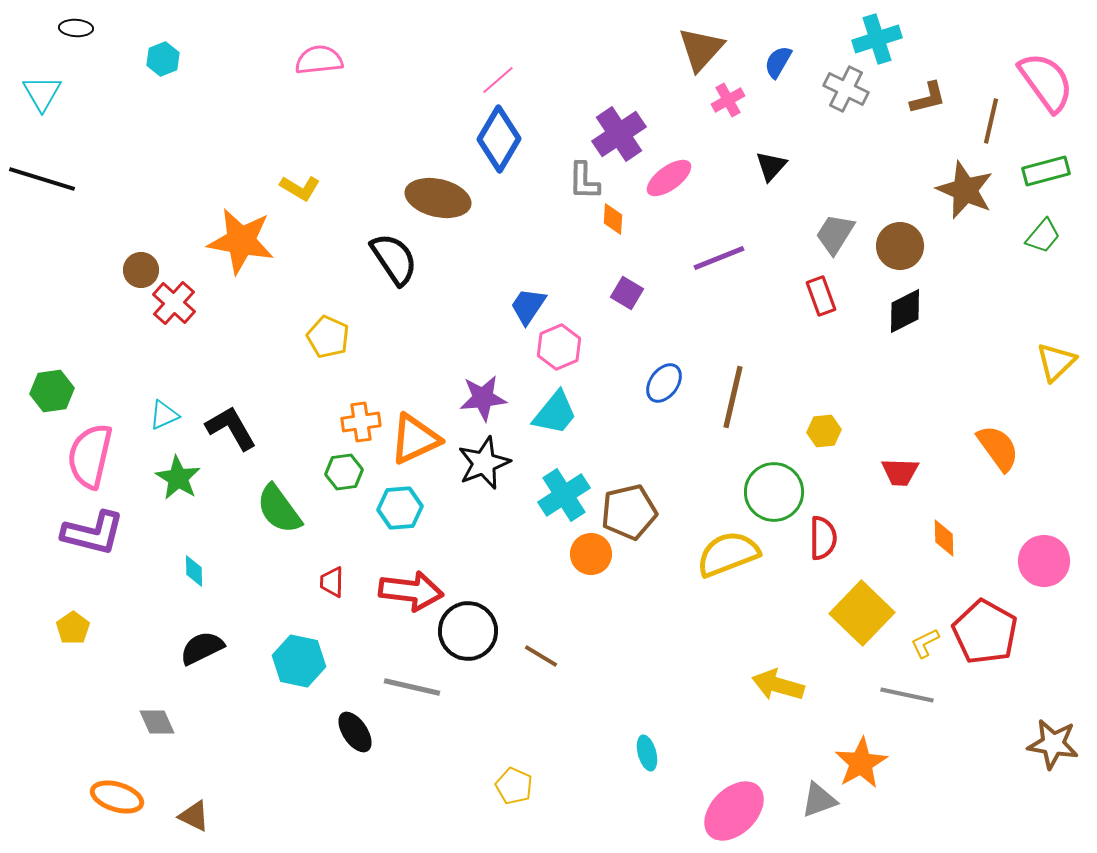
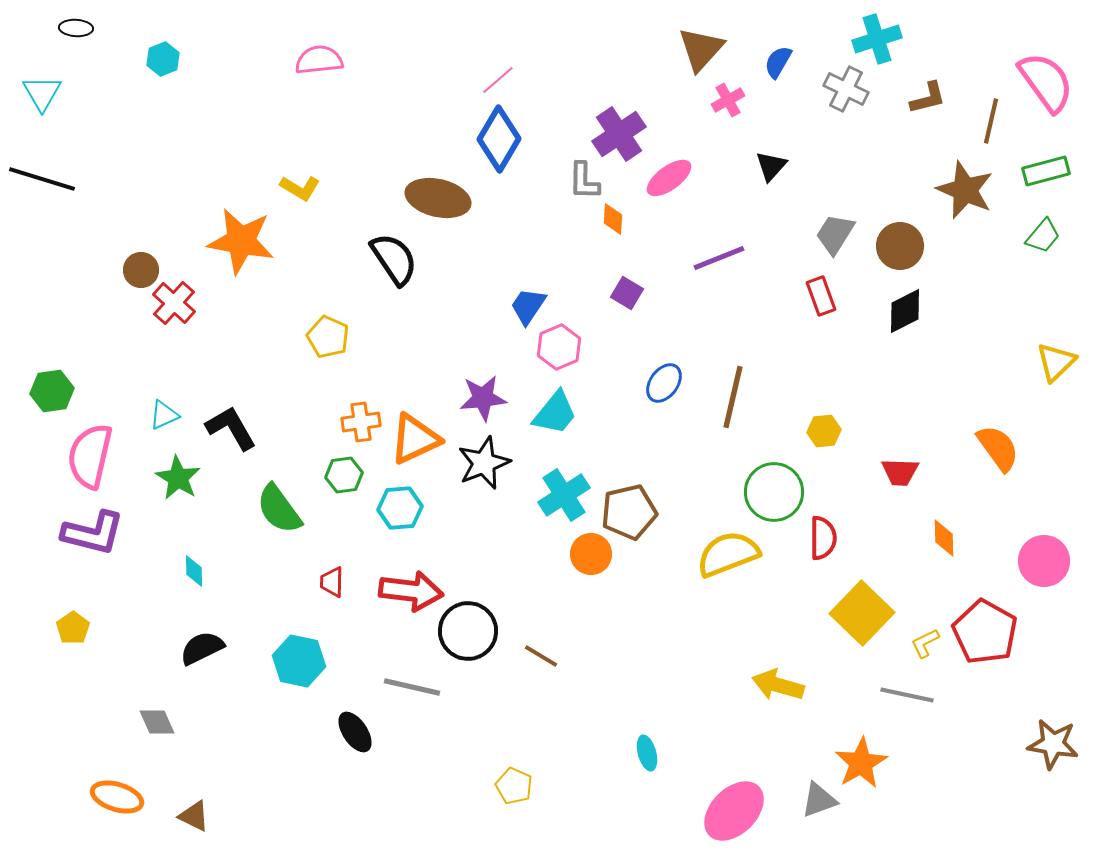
green hexagon at (344, 472): moved 3 px down
